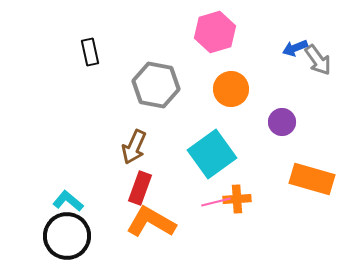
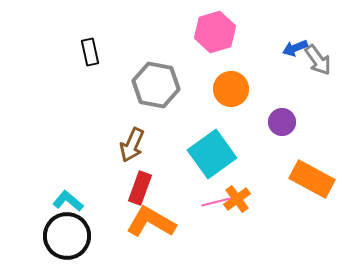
brown arrow: moved 2 px left, 2 px up
orange rectangle: rotated 12 degrees clockwise
orange cross: rotated 32 degrees counterclockwise
